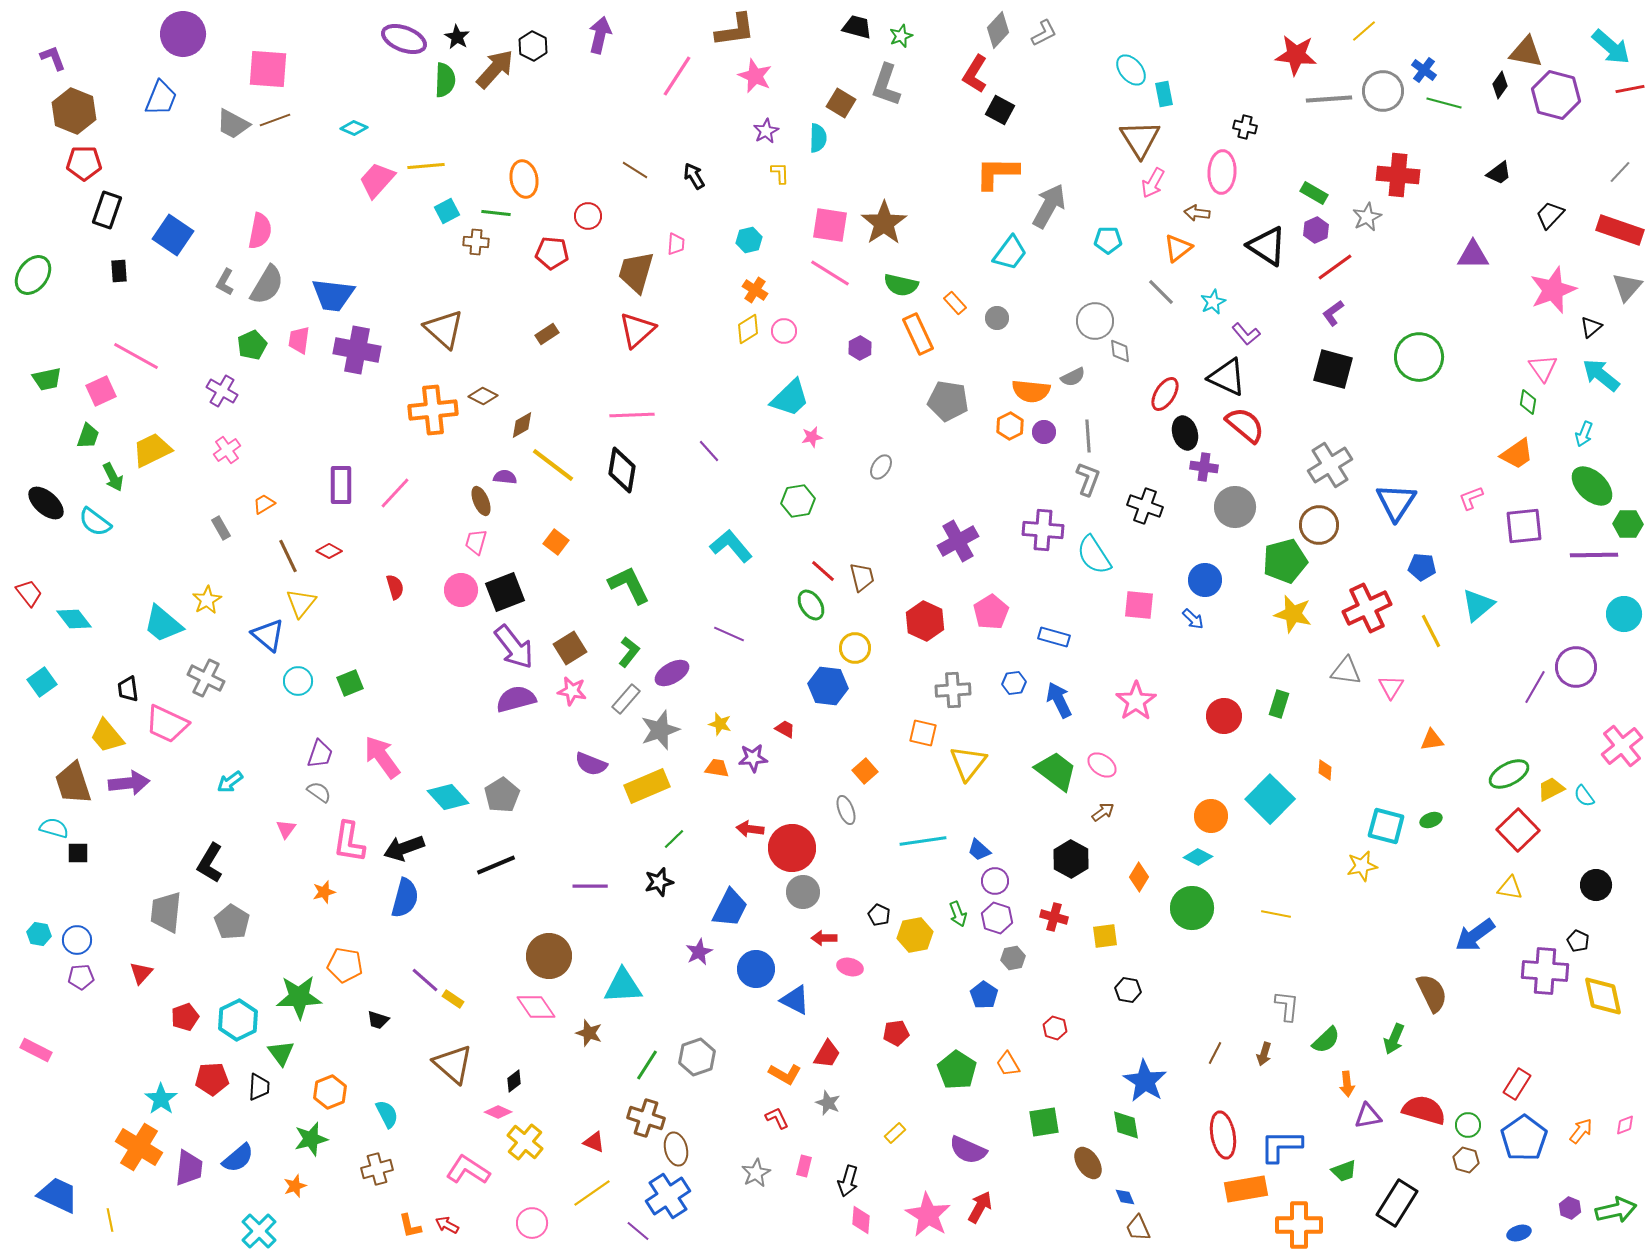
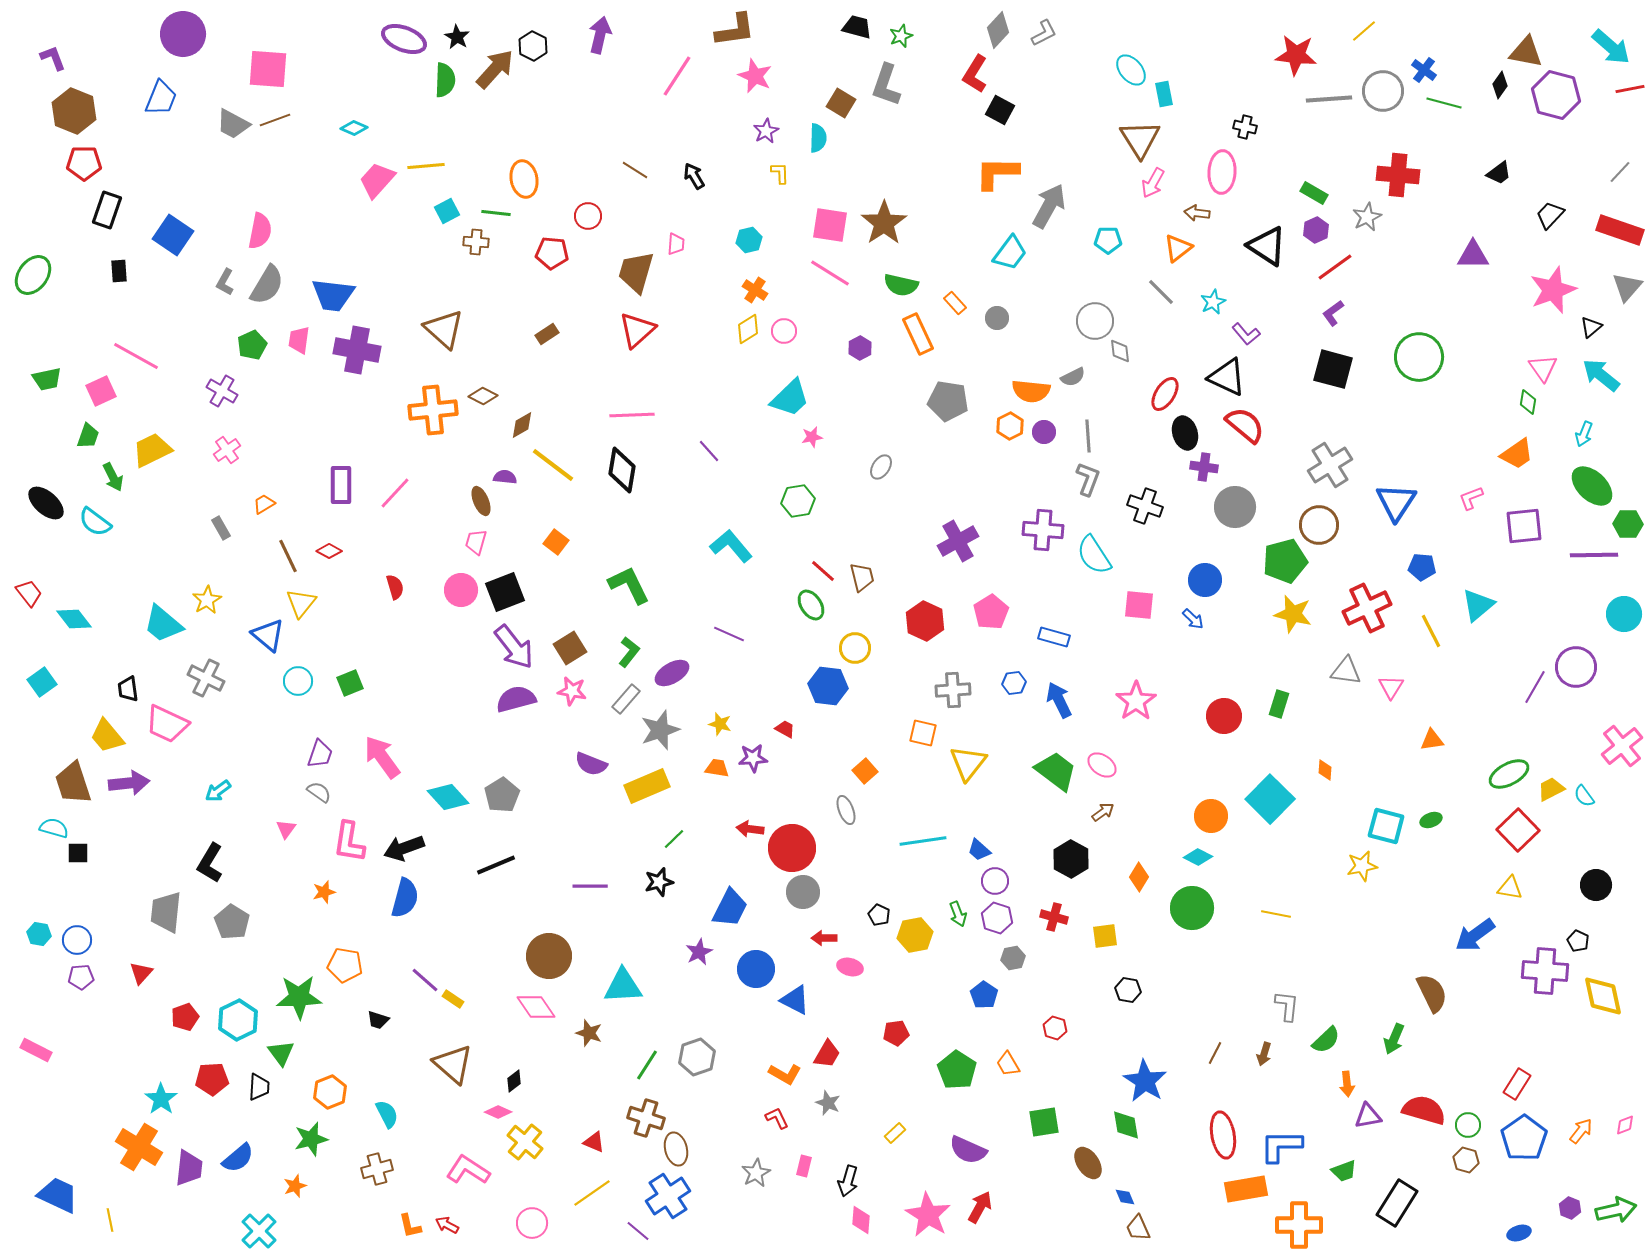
cyan arrow at (230, 782): moved 12 px left, 9 px down
